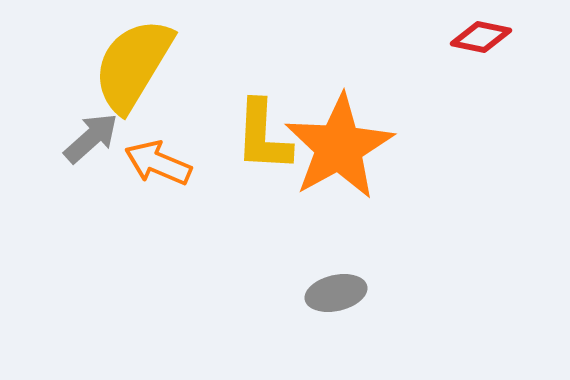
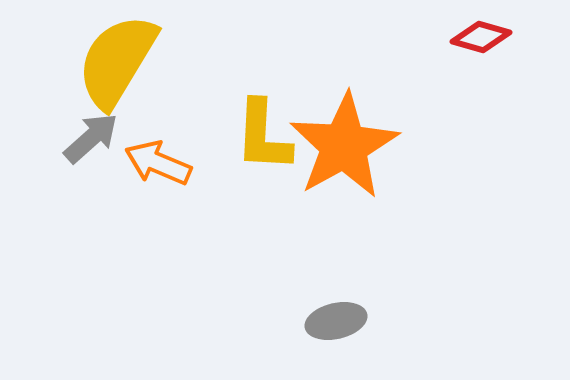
red diamond: rotated 4 degrees clockwise
yellow semicircle: moved 16 px left, 4 px up
orange star: moved 5 px right, 1 px up
gray ellipse: moved 28 px down
